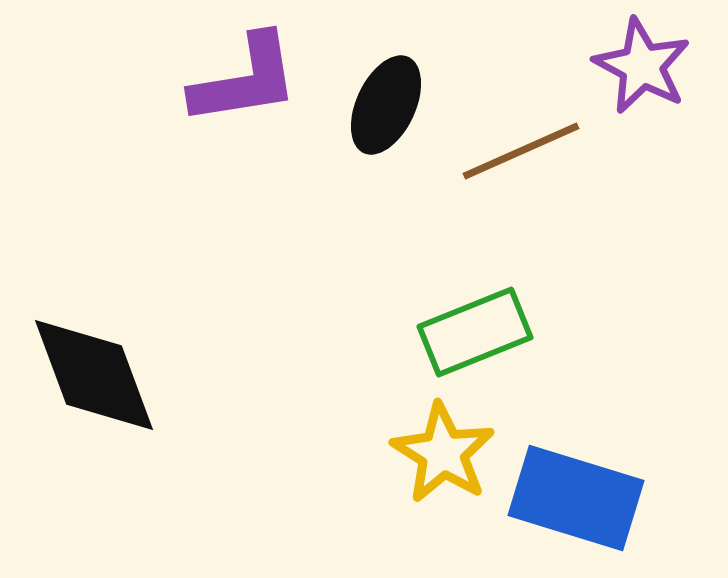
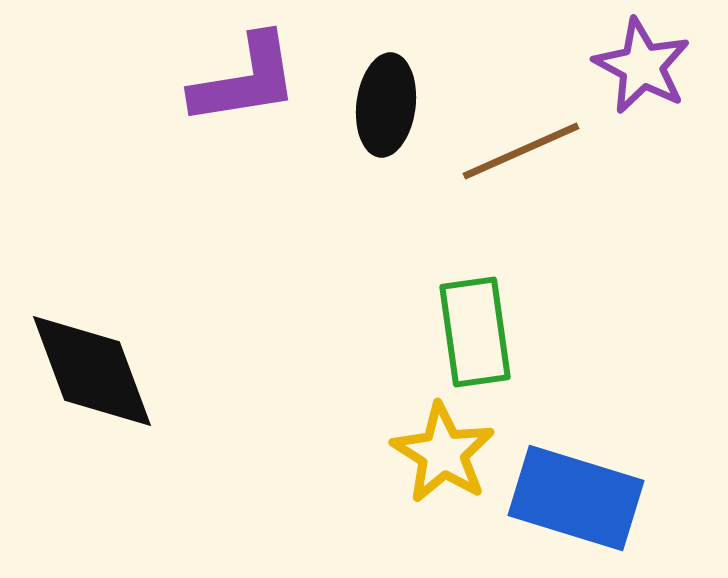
black ellipse: rotated 18 degrees counterclockwise
green rectangle: rotated 76 degrees counterclockwise
black diamond: moved 2 px left, 4 px up
